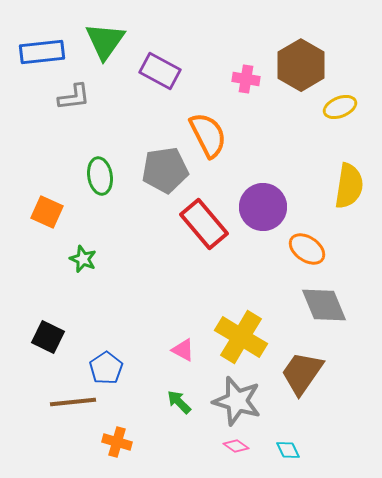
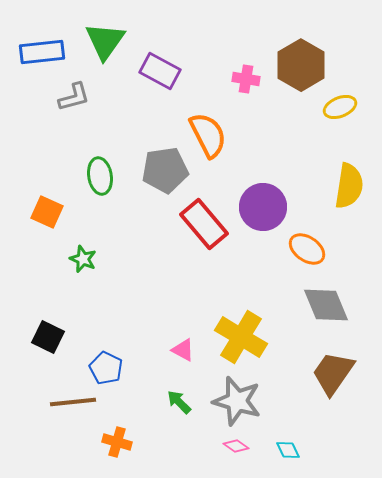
gray L-shape: rotated 8 degrees counterclockwise
gray diamond: moved 2 px right
blue pentagon: rotated 12 degrees counterclockwise
brown trapezoid: moved 31 px right
